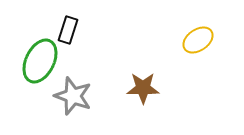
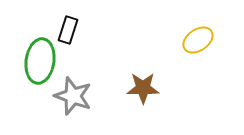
green ellipse: rotated 18 degrees counterclockwise
